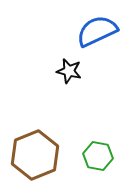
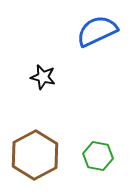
black star: moved 26 px left, 6 px down
brown hexagon: rotated 6 degrees counterclockwise
